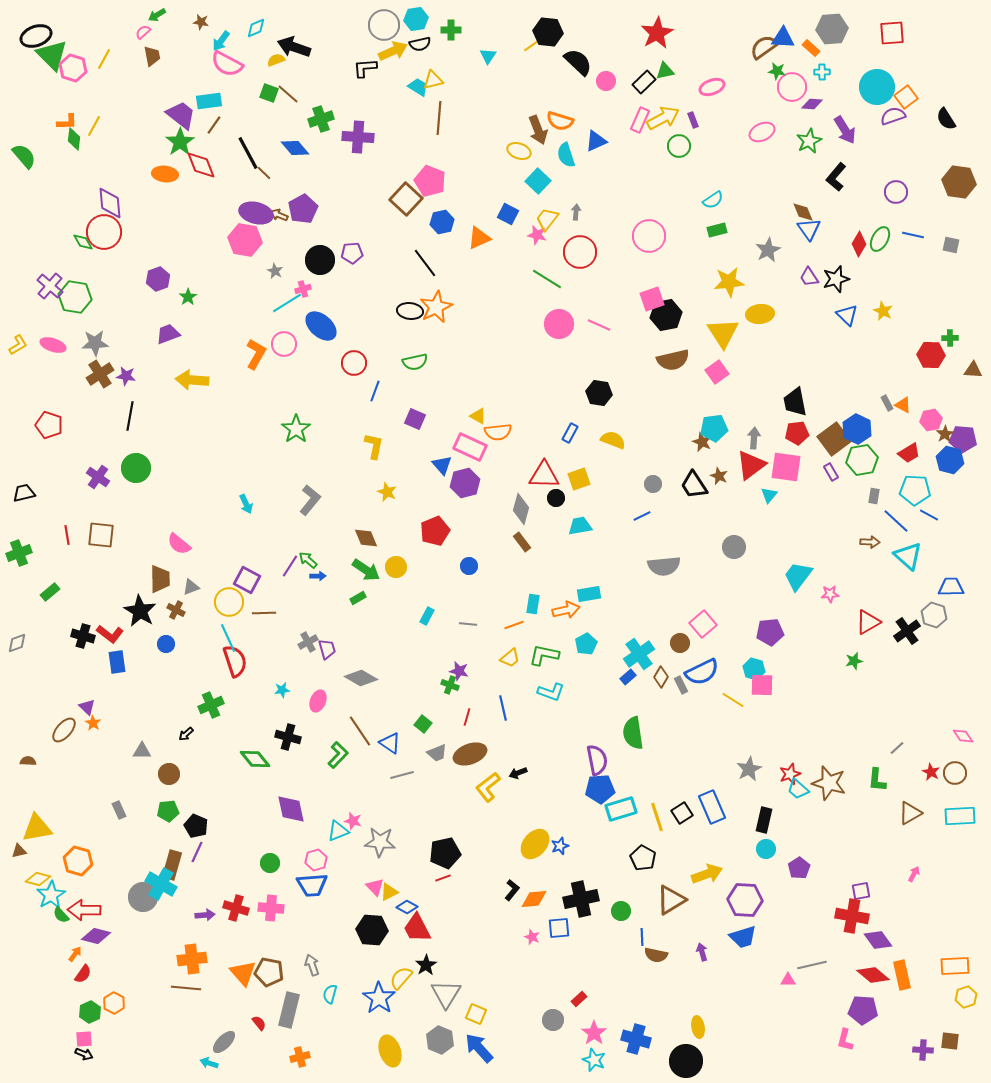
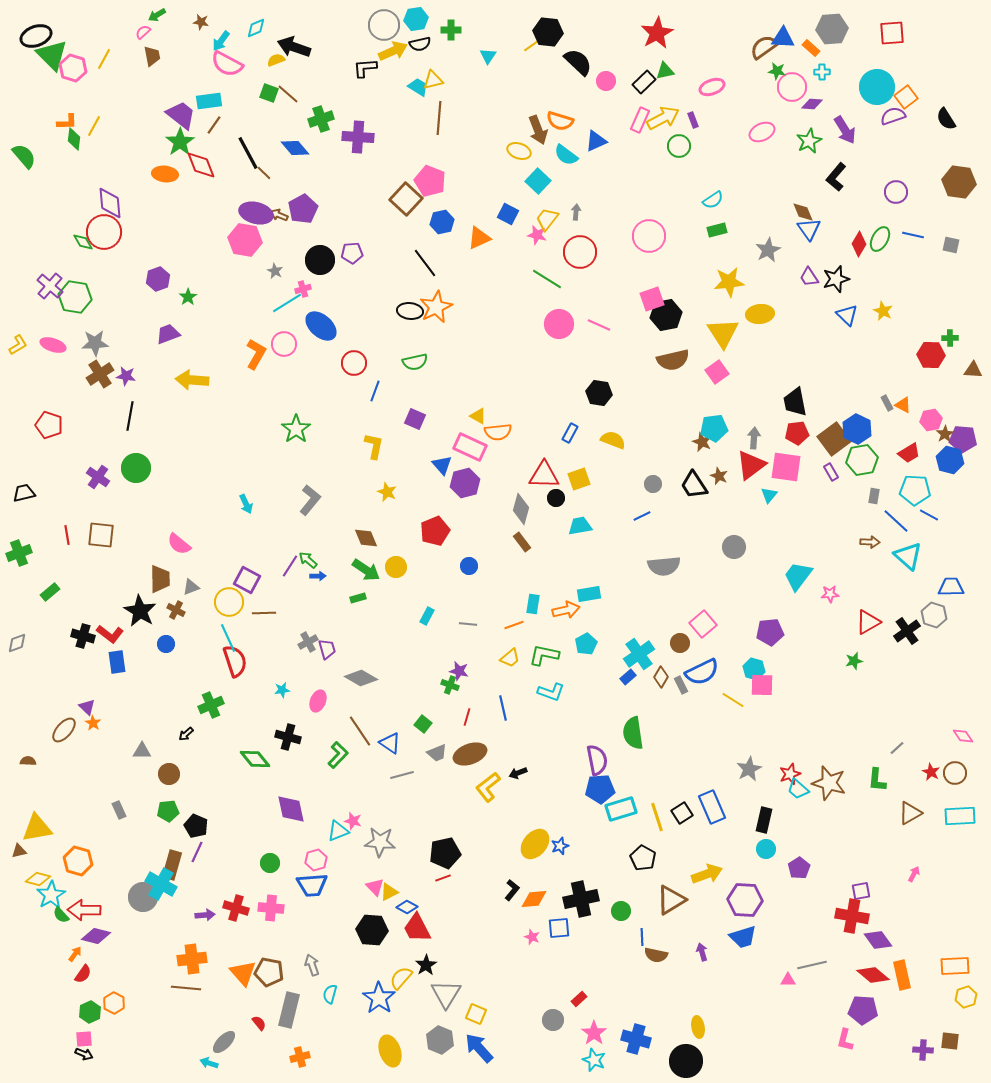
cyan semicircle at (566, 155): rotated 35 degrees counterclockwise
green rectangle at (358, 598): rotated 14 degrees clockwise
